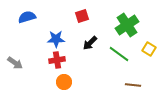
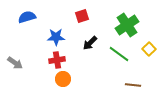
blue star: moved 2 px up
yellow square: rotated 16 degrees clockwise
orange circle: moved 1 px left, 3 px up
